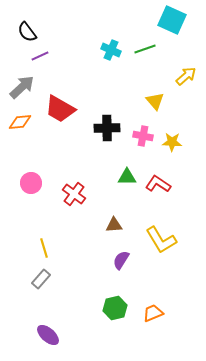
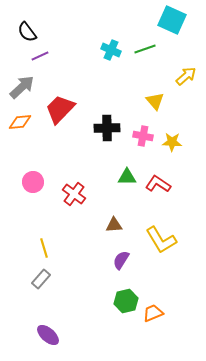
red trapezoid: rotated 104 degrees clockwise
pink circle: moved 2 px right, 1 px up
green hexagon: moved 11 px right, 7 px up
